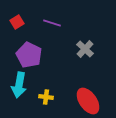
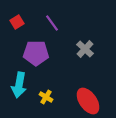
purple line: rotated 36 degrees clockwise
purple pentagon: moved 7 px right, 2 px up; rotated 25 degrees counterclockwise
yellow cross: rotated 24 degrees clockwise
